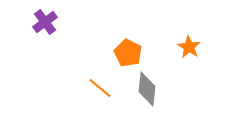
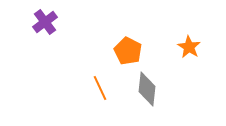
orange pentagon: moved 2 px up
orange line: rotated 25 degrees clockwise
